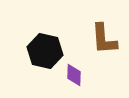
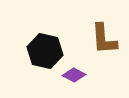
purple diamond: rotated 65 degrees counterclockwise
